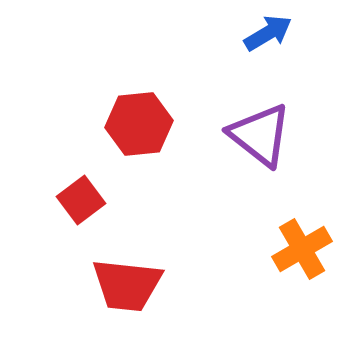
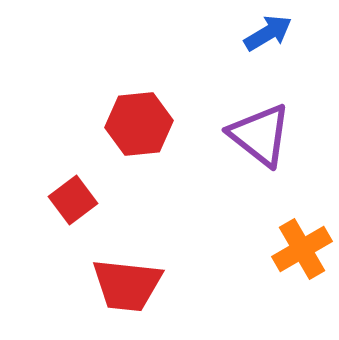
red square: moved 8 px left
